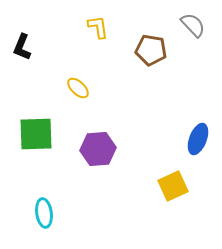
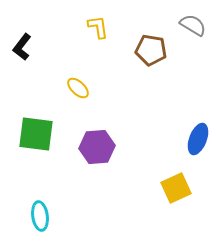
gray semicircle: rotated 16 degrees counterclockwise
black L-shape: rotated 16 degrees clockwise
green square: rotated 9 degrees clockwise
purple hexagon: moved 1 px left, 2 px up
yellow square: moved 3 px right, 2 px down
cyan ellipse: moved 4 px left, 3 px down
